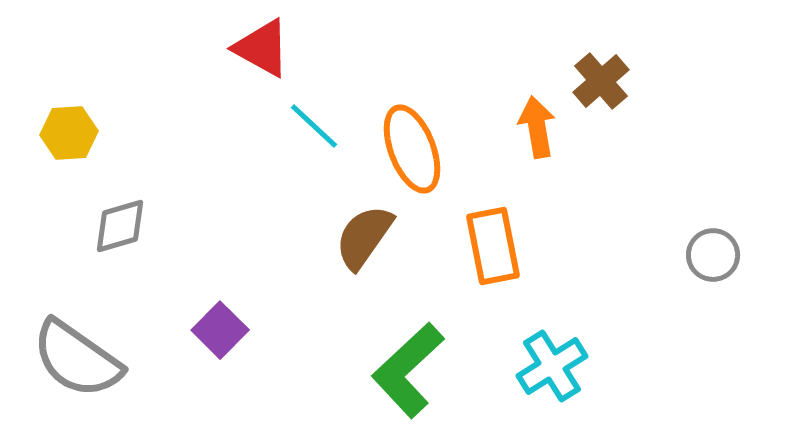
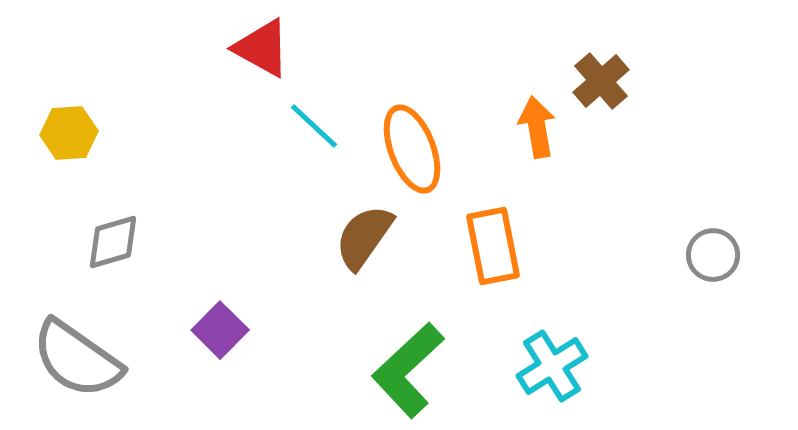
gray diamond: moved 7 px left, 16 px down
